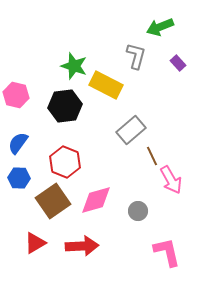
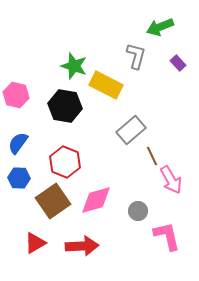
black hexagon: rotated 16 degrees clockwise
pink L-shape: moved 16 px up
